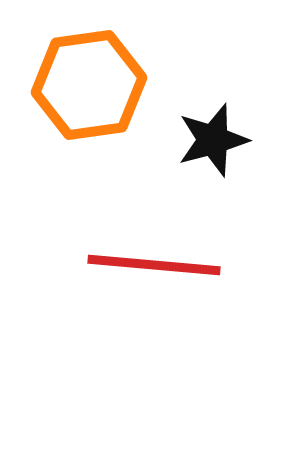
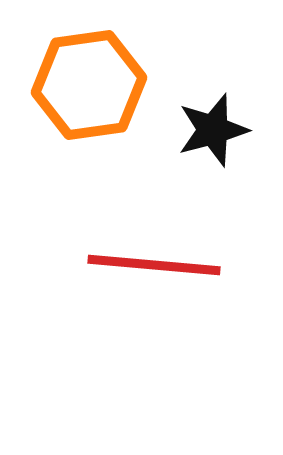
black star: moved 10 px up
